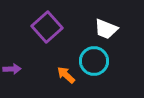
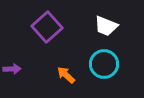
white trapezoid: moved 3 px up
cyan circle: moved 10 px right, 3 px down
